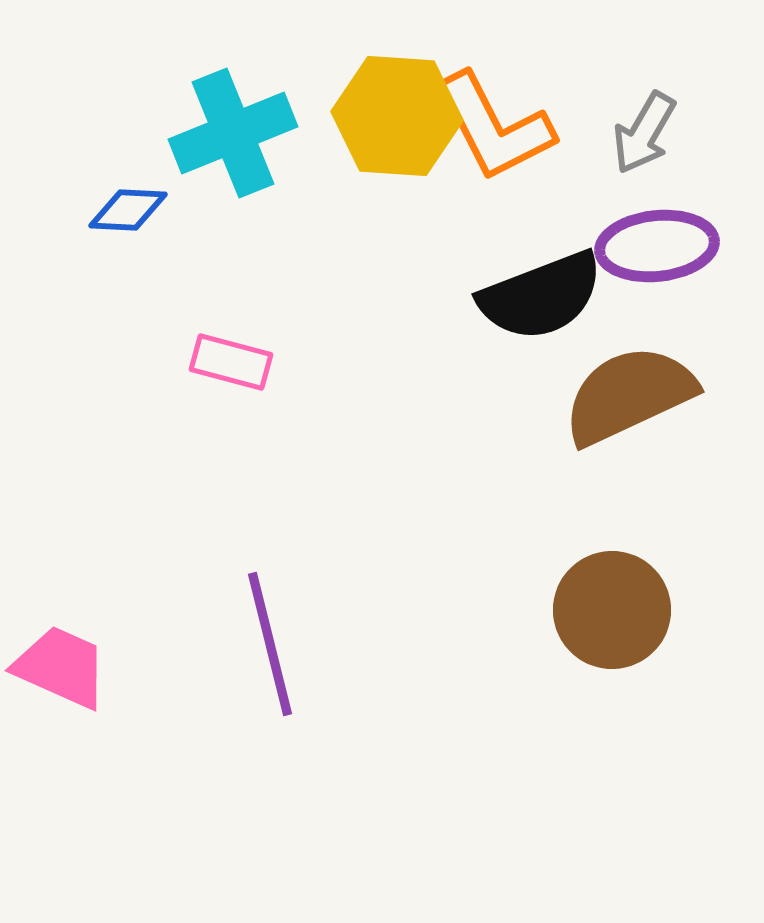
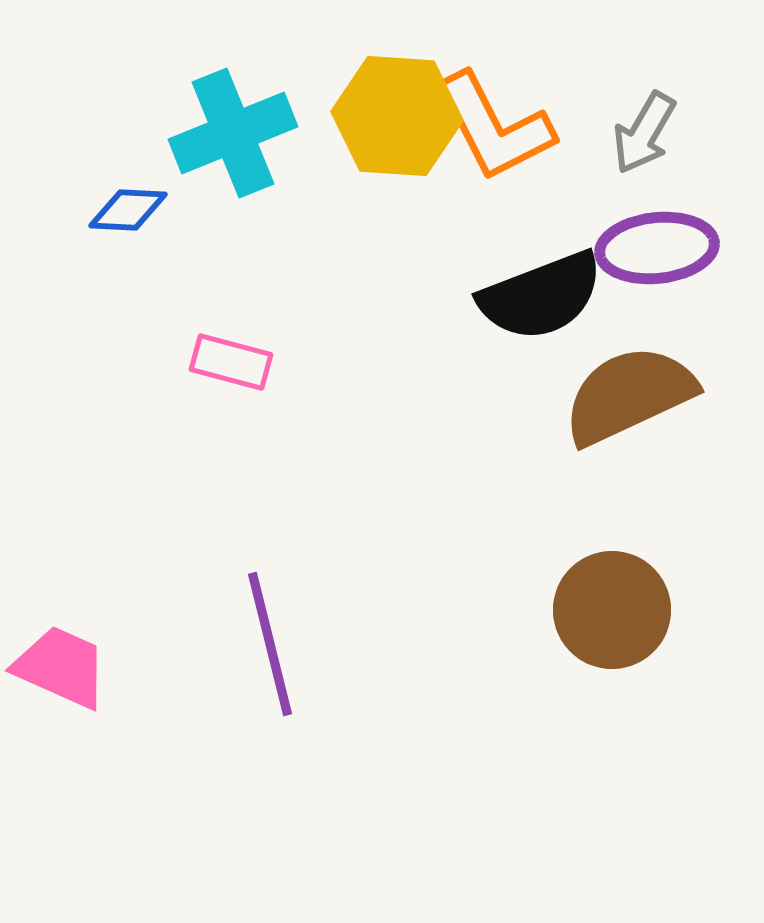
purple ellipse: moved 2 px down
